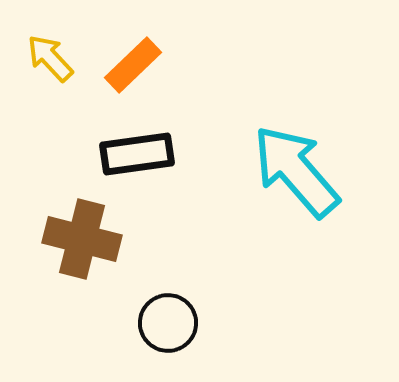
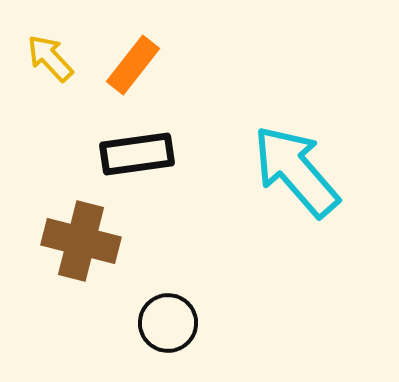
orange rectangle: rotated 8 degrees counterclockwise
brown cross: moved 1 px left, 2 px down
